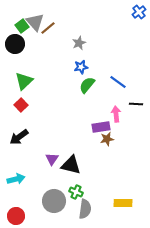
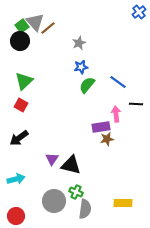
black circle: moved 5 px right, 3 px up
red square: rotated 16 degrees counterclockwise
black arrow: moved 1 px down
